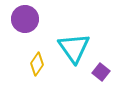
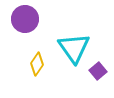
purple square: moved 3 px left, 1 px up; rotated 12 degrees clockwise
